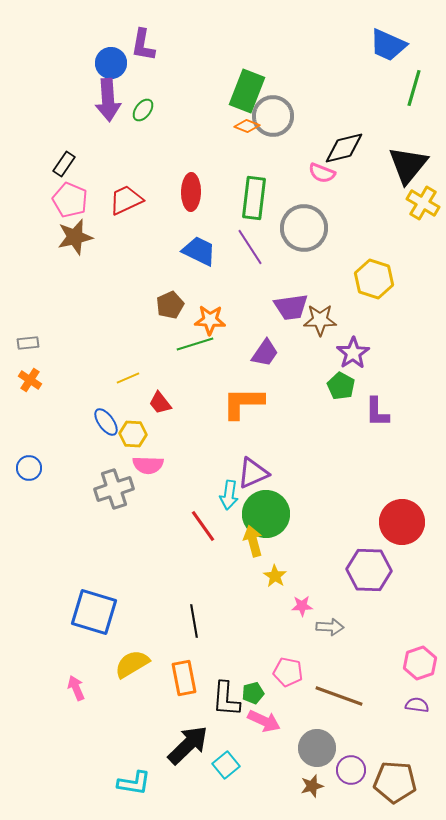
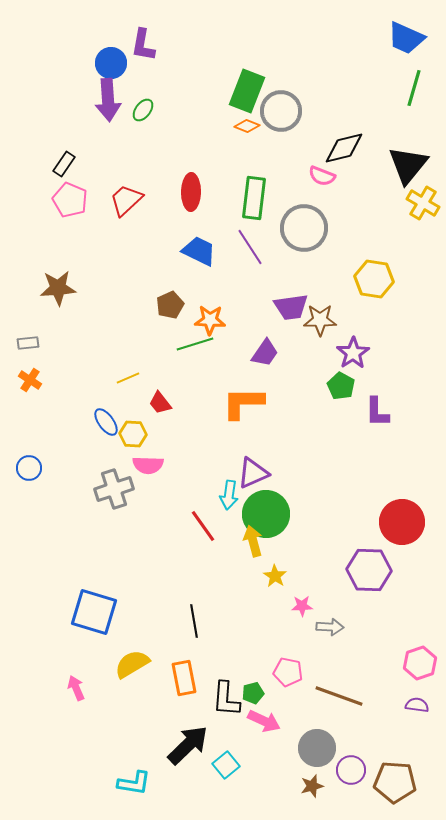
blue trapezoid at (388, 45): moved 18 px right, 7 px up
gray circle at (273, 116): moved 8 px right, 5 px up
pink semicircle at (322, 173): moved 3 px down
red trapezoid at (126, 200): rotated 18 degrees counterclockwise
brown star at (75, 237): moved 17 px left, 51 px down; rotated 9 degrees clockwise
yellow hexagon at (374, 279): rotated 9 degrees counterclockwise
